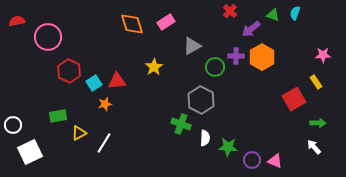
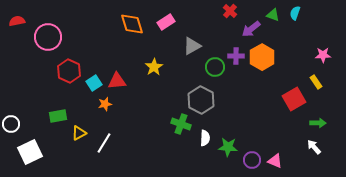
white circle: moved 2 px left, 1 px up
